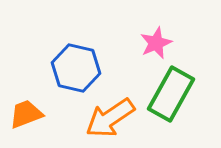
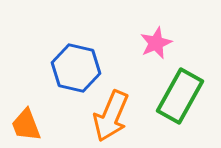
green rectangle: moved 9 px right, 2 px down
orange trapezoid: moved 11 px down; rotated 90 degrees counterclockwise
orange arrow: moved 1 px right, 2 px up; rotated 33 degrees counterclockwise
